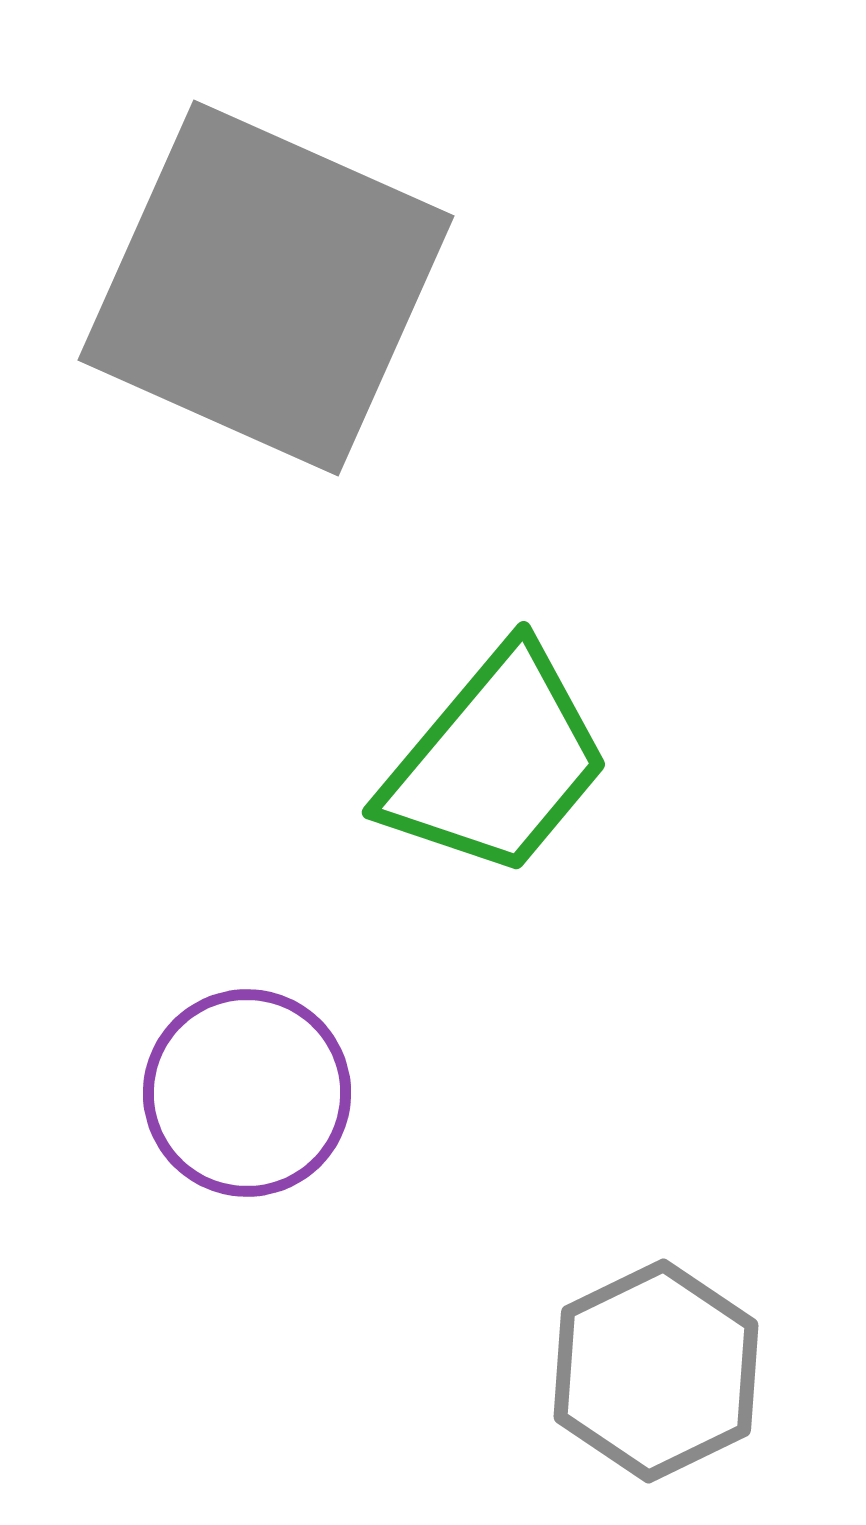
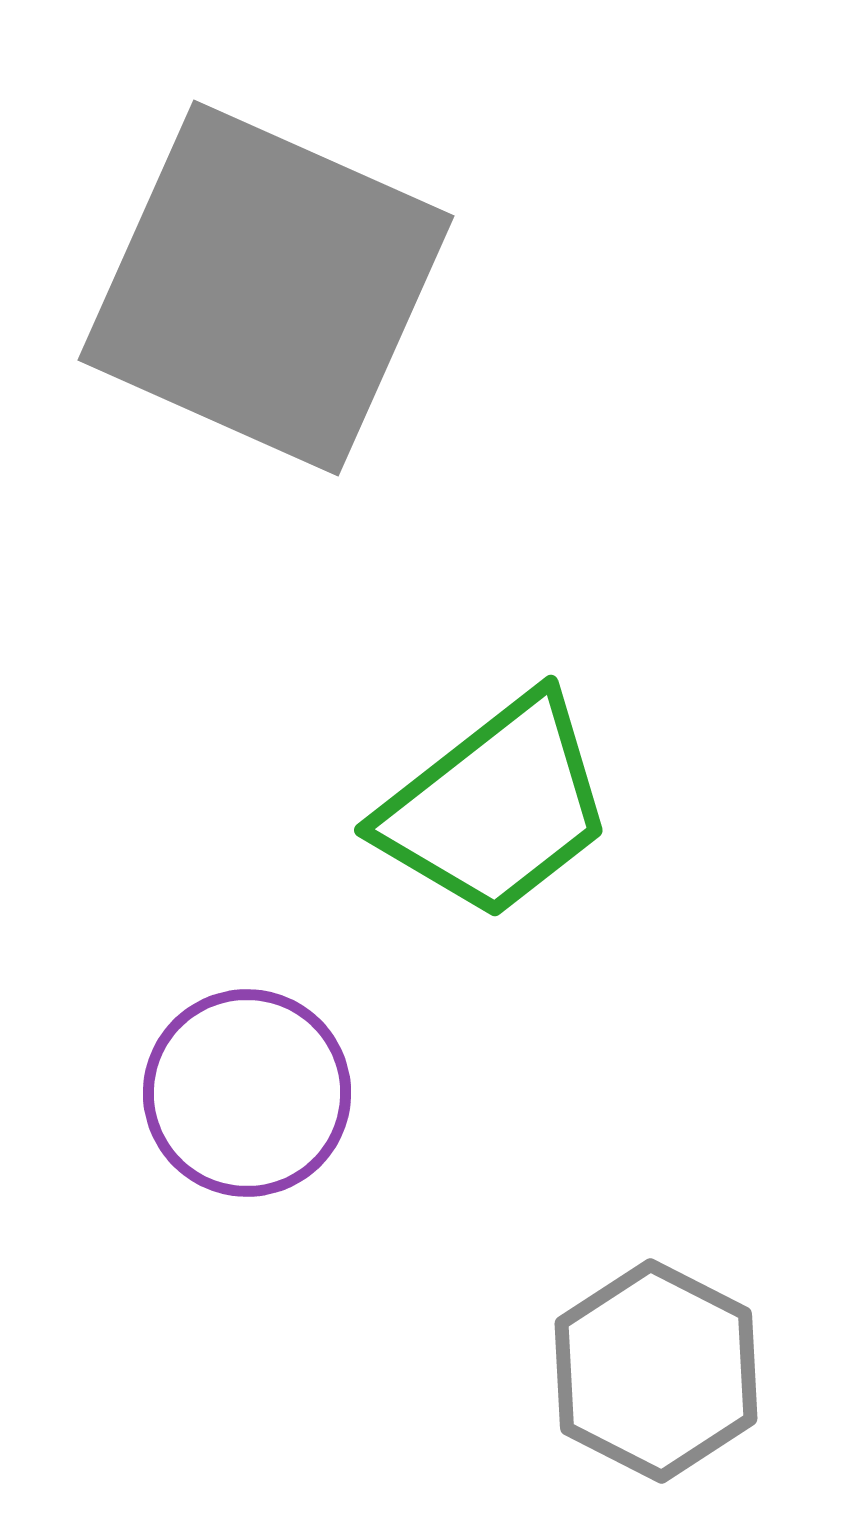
green trapezoid: moved 45 px down; rotated 12 degrees clockwise
gray hexagon: rotated 7 degrees counterclockwise
